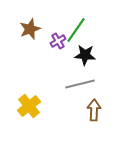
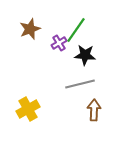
purple cross: moved 1 px right, 2 px down
yellow cross: moved 1 px left, 3 px down; rotated 10 degrees clockwise
